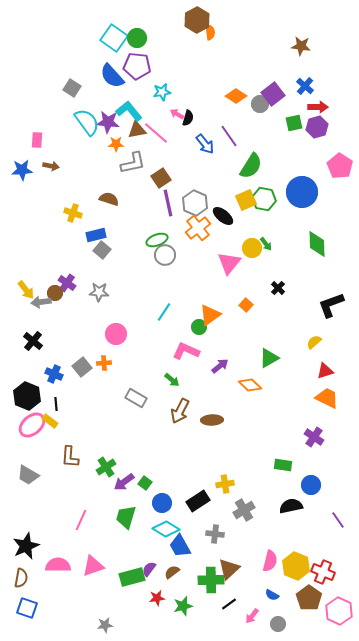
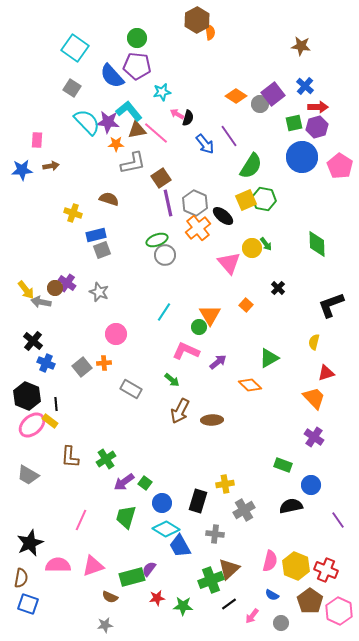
cyan square at (114, 38): moved 39 px left, 10 px down
cyan semicircle at (87, 122): rotated 8 degrees counterclockwise
brown arrow at (51, 166): rotated 21 degrees counterclockwise
blue circle at (302, 192): moved 35 px up
gray square at (102, 250): rotated 30 degrees clockwise
pink triangle at (229, 263): rotated 20 degrees counterclockwise
gray star at (99, 292): rotated 18 degrees clockwise
brown circle at (55, 293): moved 5 px up
gray arrow at (41, 302): rotated 18 degrees clockwise
orange triangle at (210, 315): rotated 25 degrees counterclockwise
yellow semicircle at (314, 342): rotated 35 degrees counterclockwise
purple arrow at (220, 366): moved 2 px left, 4 px up
red triangle at (325, 371): moved 1 px right, 2 px down
blue cross at (54, 374): moved 8 px left, 11 px up
gray rectangle at (136, 398): moved 5 px left, 9 px up
orange trapezoid at (327, 398): moved 13 px left; rotated 20 degrees clockwise
green rectangle at (283, 465): rotated 12 degrees clockwise
green cross at (106, 467): moved 8 px up
black rectangle at (198, 501): rotated 40 degrees counterclockwise
black star at (26, 546): moved 4 px right, 3 px up
brown semicircle at (172, 572): moved 62 px left, 25 px down; rotated 119 degrees counterclockwise
red cross at (323, 572): moved 3 px right, 2 px up
green cross at (211, 580): rotated 20 degrees counterclockwise
brown pentagon at (309, 598): moved 1 px right, 3 px down
green star at (183, 606): rotated 18 degrees clockwise
blue square at (27, 608): moved 1 px right, 4 px up
gray circle at (278, 624): moved 3 px right, 1 px up
